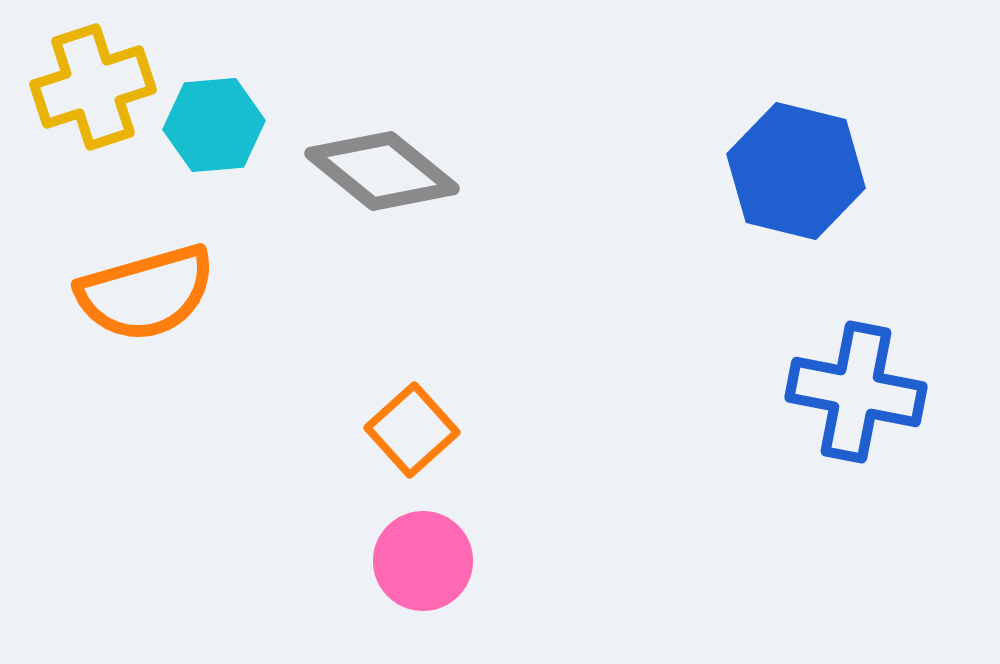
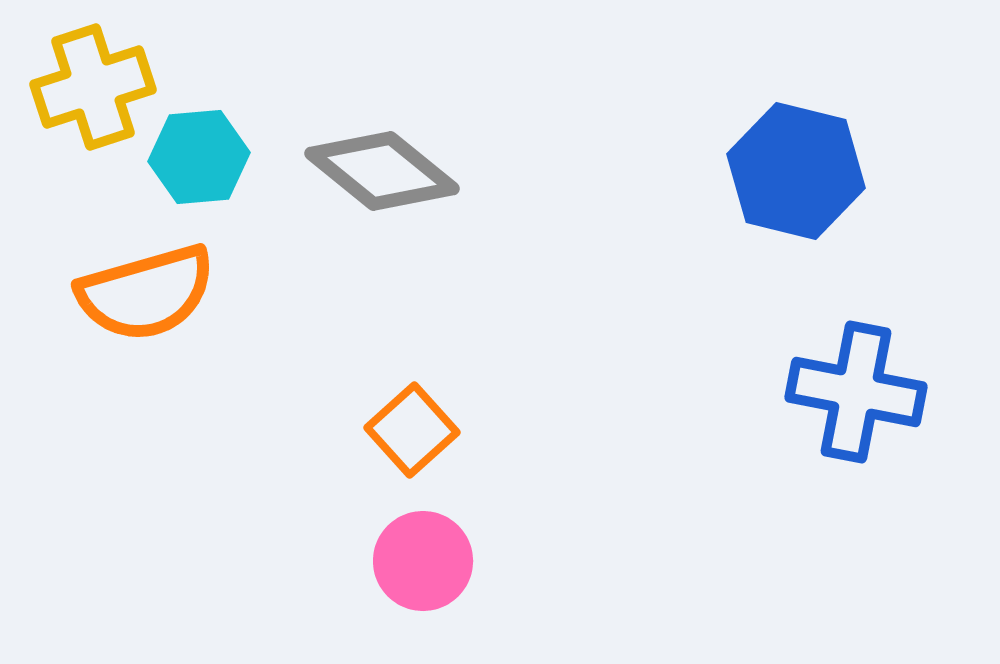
cyan hexagon: moved 15 px left, 32 px down
